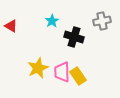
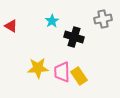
gray cross: moved 1 px right, 2 px up
yellow star: rotated 20 degrees clockwise
yellow rectangle: moved 1 px right
